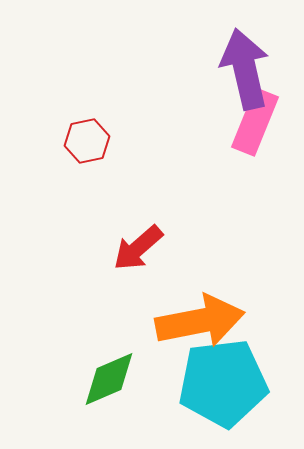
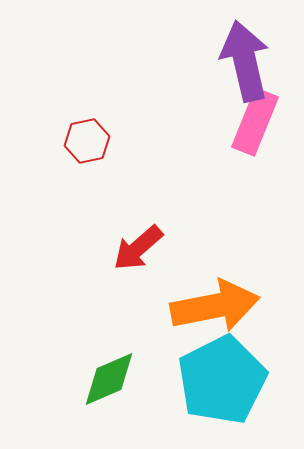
purple arrow: moved 8 px up
orange arrow: moved 15 px right, 15 px up
cyan pentagon: moved 1 px left, 3 px up; rotated 20 degrees counterclockwise
